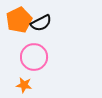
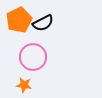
black semicircle: moved 2 px right
pink circle: moved 1 px left
